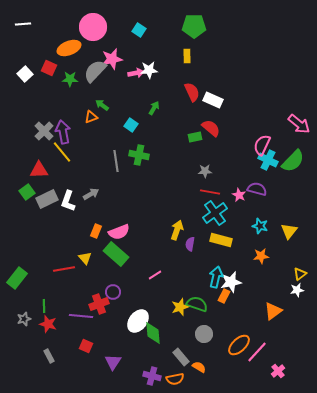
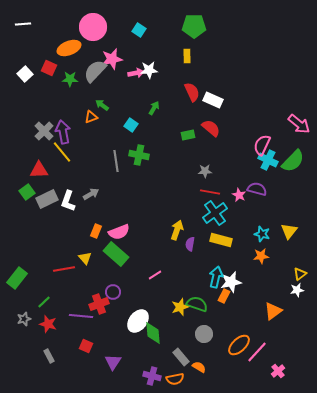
green rectangle at (195, 137): moved 7 px left, 2 px up
cyan star at (260, 226): moved 2 px right, 8 px down
green line at (44, 306): moved 4 px up; rotated 48 degrees clockwise
